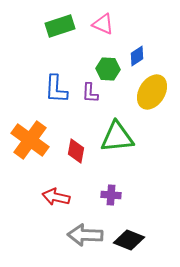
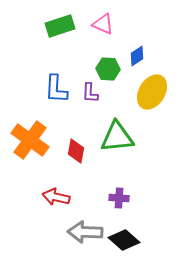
purple cross: moved 8 px right, 3 px down
gray arrow: moved 3 px up
black diamond: moved 5 px left; rotated 20 degrees clockwise
